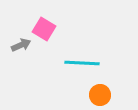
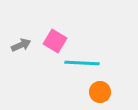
pink square: moved 11 px right, 12 px down
orange circle: moved 3 px up
